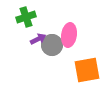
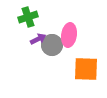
green cross: moved 2 px right
orange square: moved 1 px left, 1 px up; rotated 12 degrees clockwise
